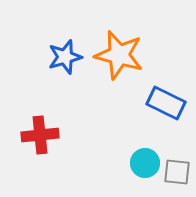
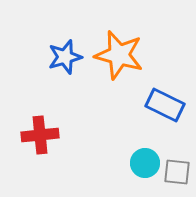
blue rectangle: moved 1 px left, 2 px down
